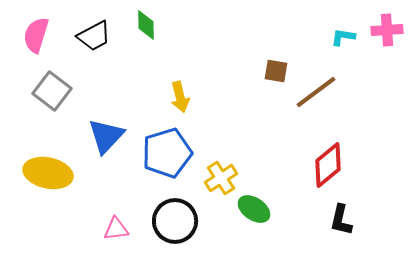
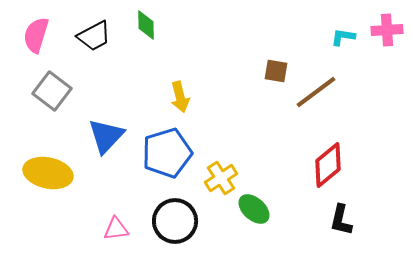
green ellipse: rotated 8 degrees clockwise
